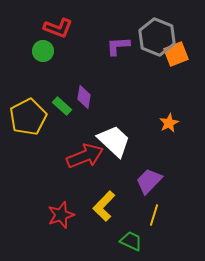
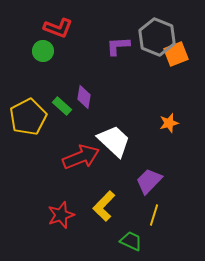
orange star: rotated 12 degrees clockwise
red arrow: moved 4 px left, 1 px down
